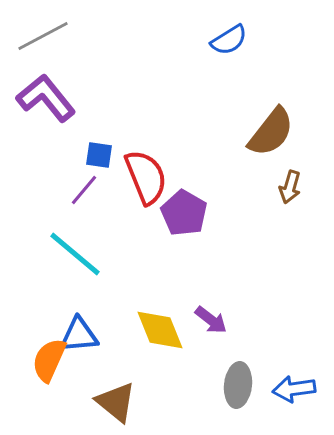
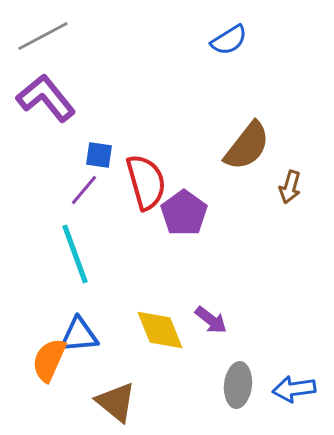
brown semicircle: moved 24 px left, 14 px down
red semicircle: moved 5 px down; rotated 6 degrees clockwise
purple pentagon: rotated 6 degrees clockwise
cyan line: rotated 30 degrees clockwise
